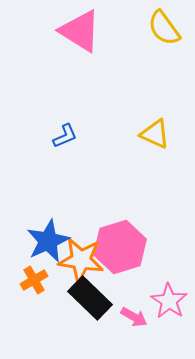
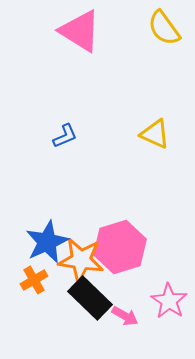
blue star: moved 1 px left, 1 px down
pink arrow: moved 9 px left, 1 px up
